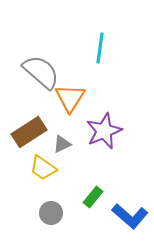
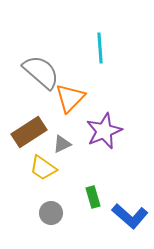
cyan line: rotated 12 degrees counterclockwise
orange triangle: rotated 12 degrees clockwise
green rectangle: rotated 55 degrees counterclockwise
